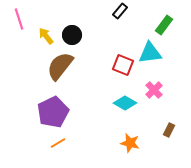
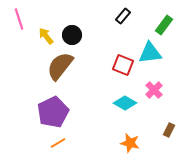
black rectangle: moved 3 px right, 5 px down
